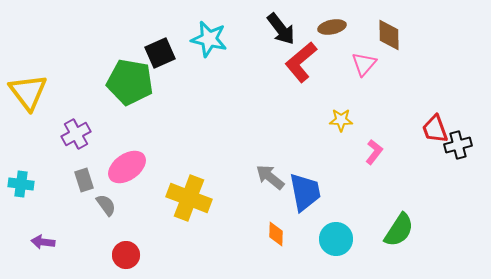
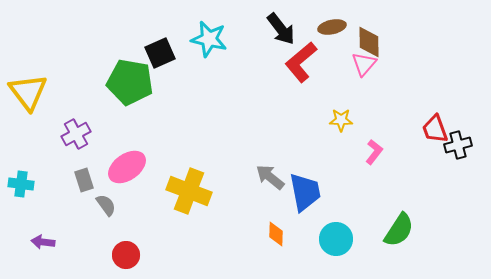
brown diamond: moved 20 px left, 7 px down
yellow cross: moved 7 px up
